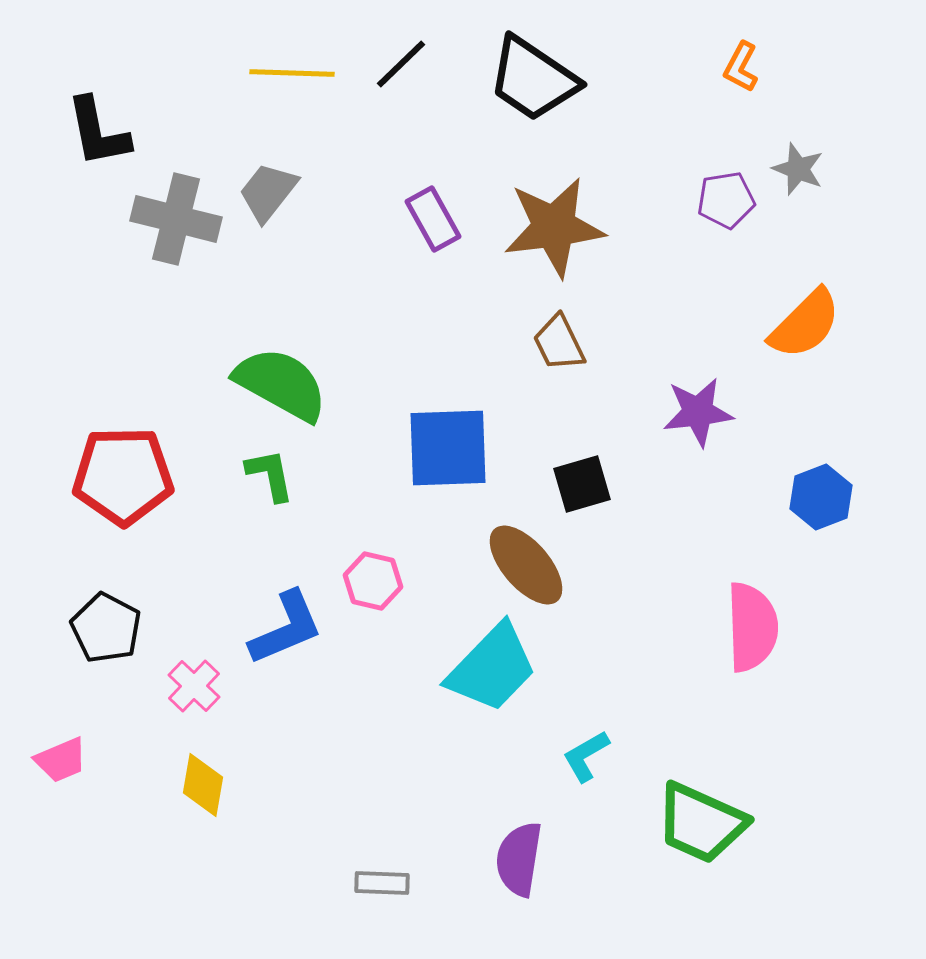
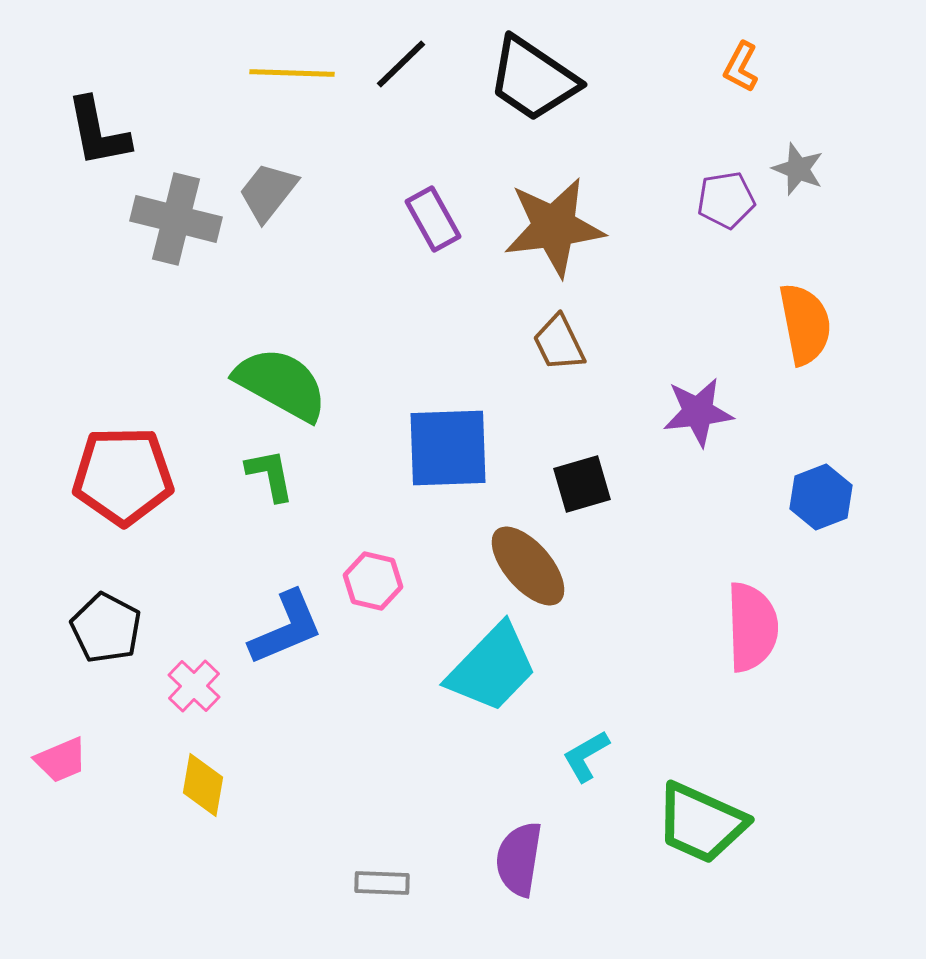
orange semicircle: rotated 56 degrees counterclockwise
brown ellipse: moved 2 px right, 1 px down
